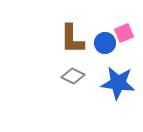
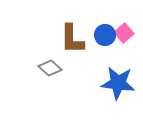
pink square: rotated 18 degrees counterclockwise
blue circle: moved 8 px up
gray diamond: moved 23 px left, 8 px up; rotated 15 degrees clockwise
